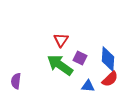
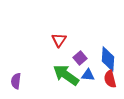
red triangle: moved 2 px left
purple square: rotated 24 degrees clockwise
green arrow: moved 6 px right, 10 px down
red semicircle: rotated 120 degrees clockwise
blue triangle: moved 11 px up
